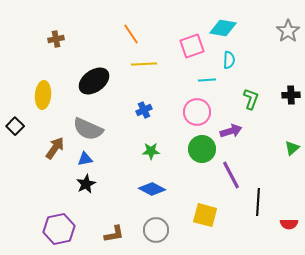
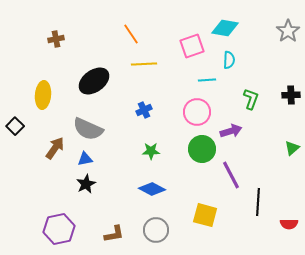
cyan diamond: moved 2 px right
